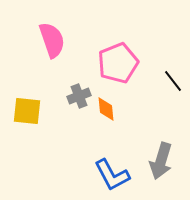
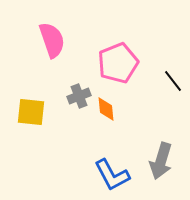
yellow square: moved 4 px right, 1 px down
